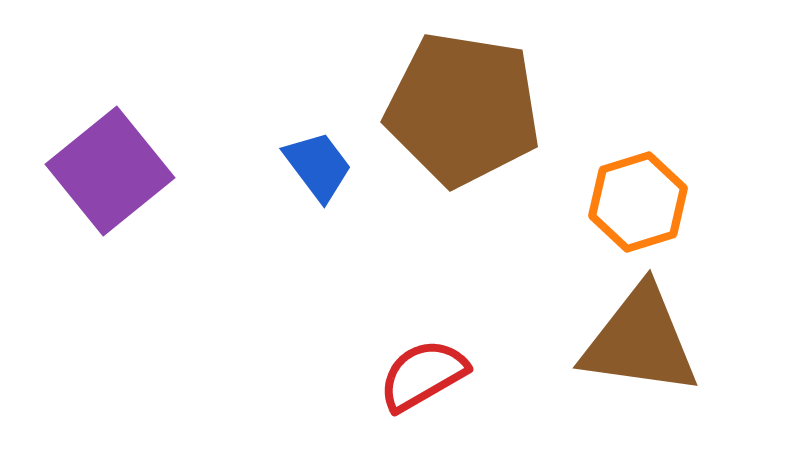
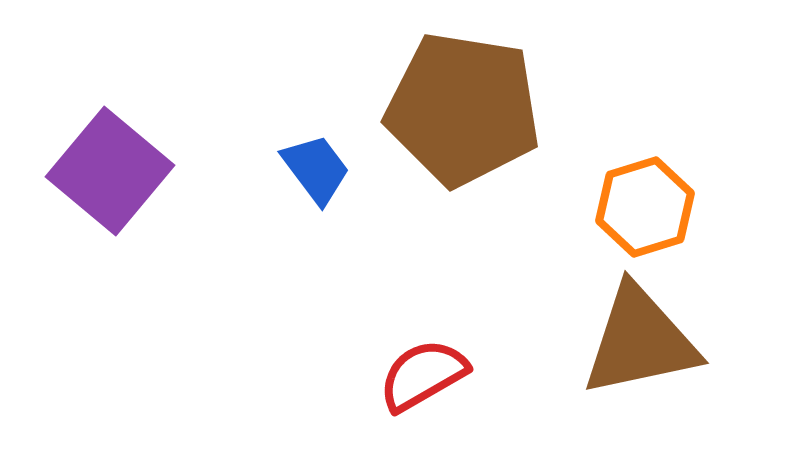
blue trapezoid: moved 2 px left, 3 px down
purple square: rotated 11 degrees counterclockwise
orange hexagon: moved 7 px right, 5 px down
brown triangle: rotated 20 degrees counterclockwise
